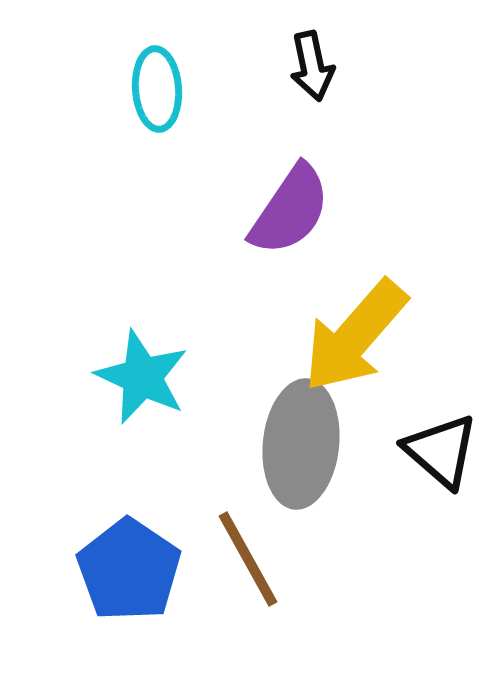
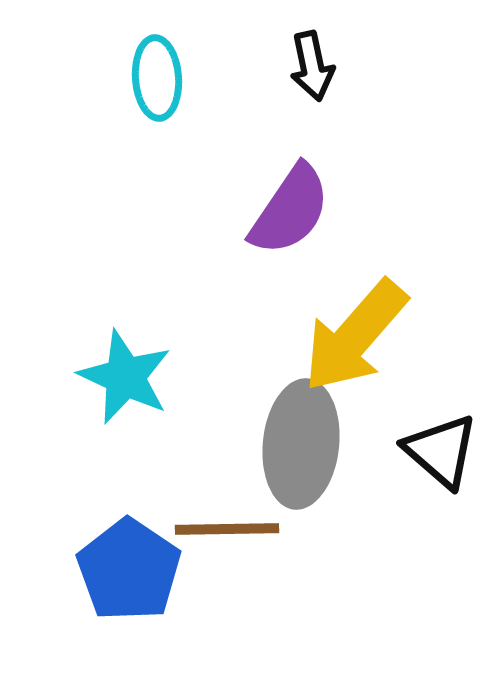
cyan ellipse: moved 11 px up
cyan star: moved 17 px left
brown line: moved 21 px left, 30 px up; rotated 62 degrees counterclockwise
